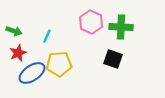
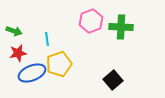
pink hexagon: moved 1 px up; rotated 15 degrees clockwise
cyan line: moved 3 px down; rotated 32 degrees counterclockwise
red star: rotated 12 degrees clockwise
black square: moved 21 px down; rotated 30 degrees clockwise
yellow pentagon: rotated 15 degrees counterclockwise
blue ellipse: rotated 12 degrees clockwise
